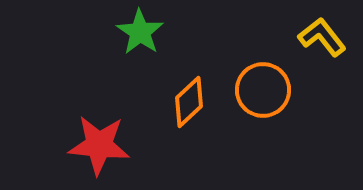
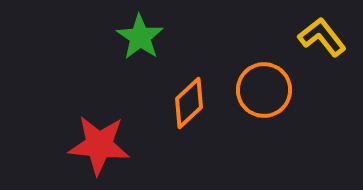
green star: moved 5 px down
orange circle: moved 1 px right
orange diamond: moved 1 px down
